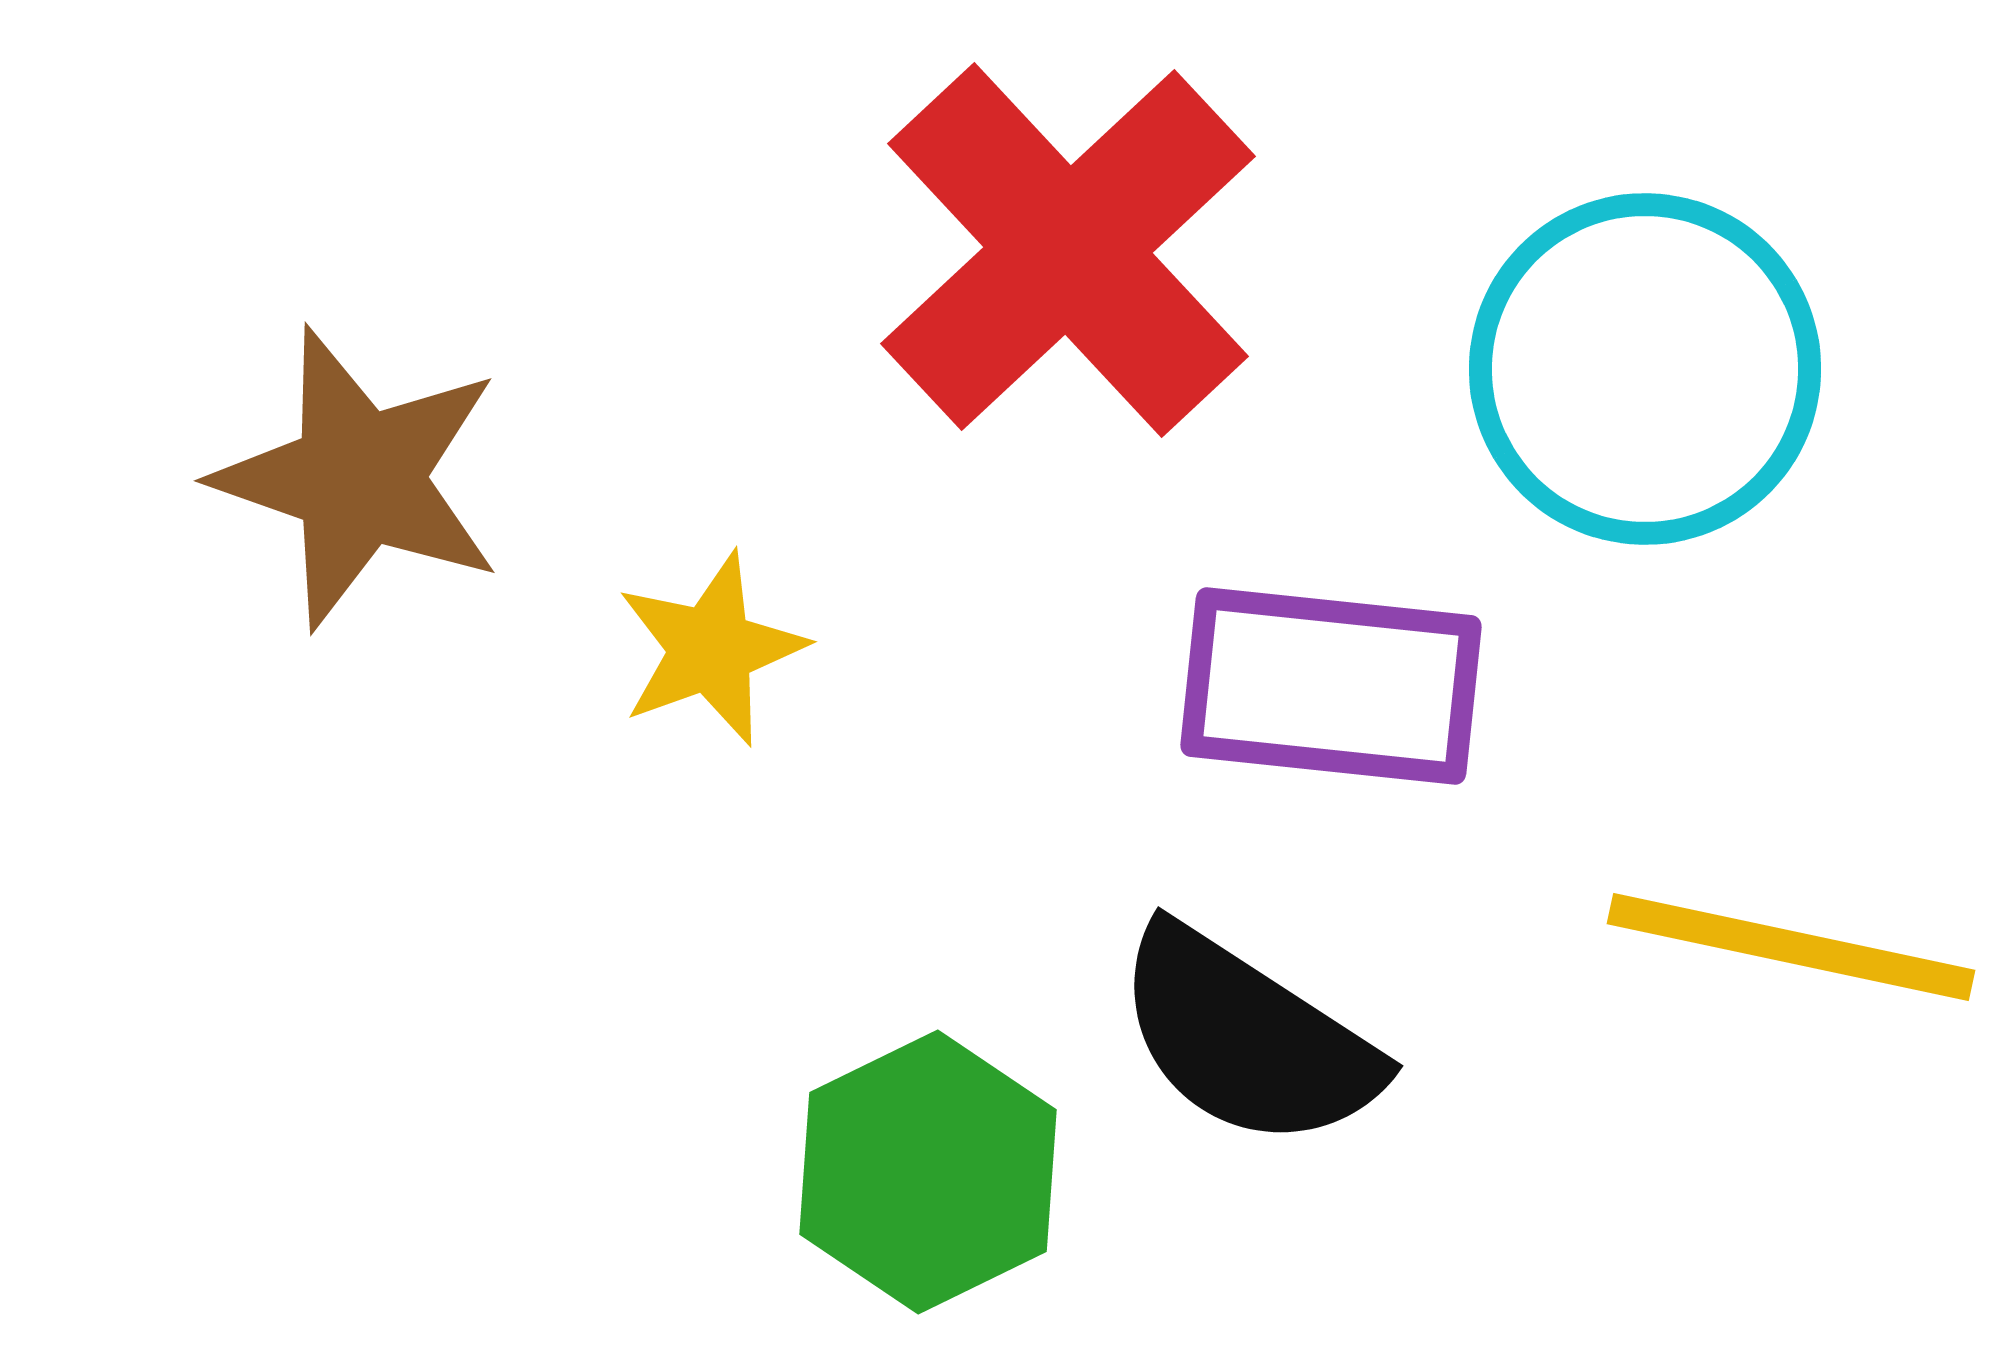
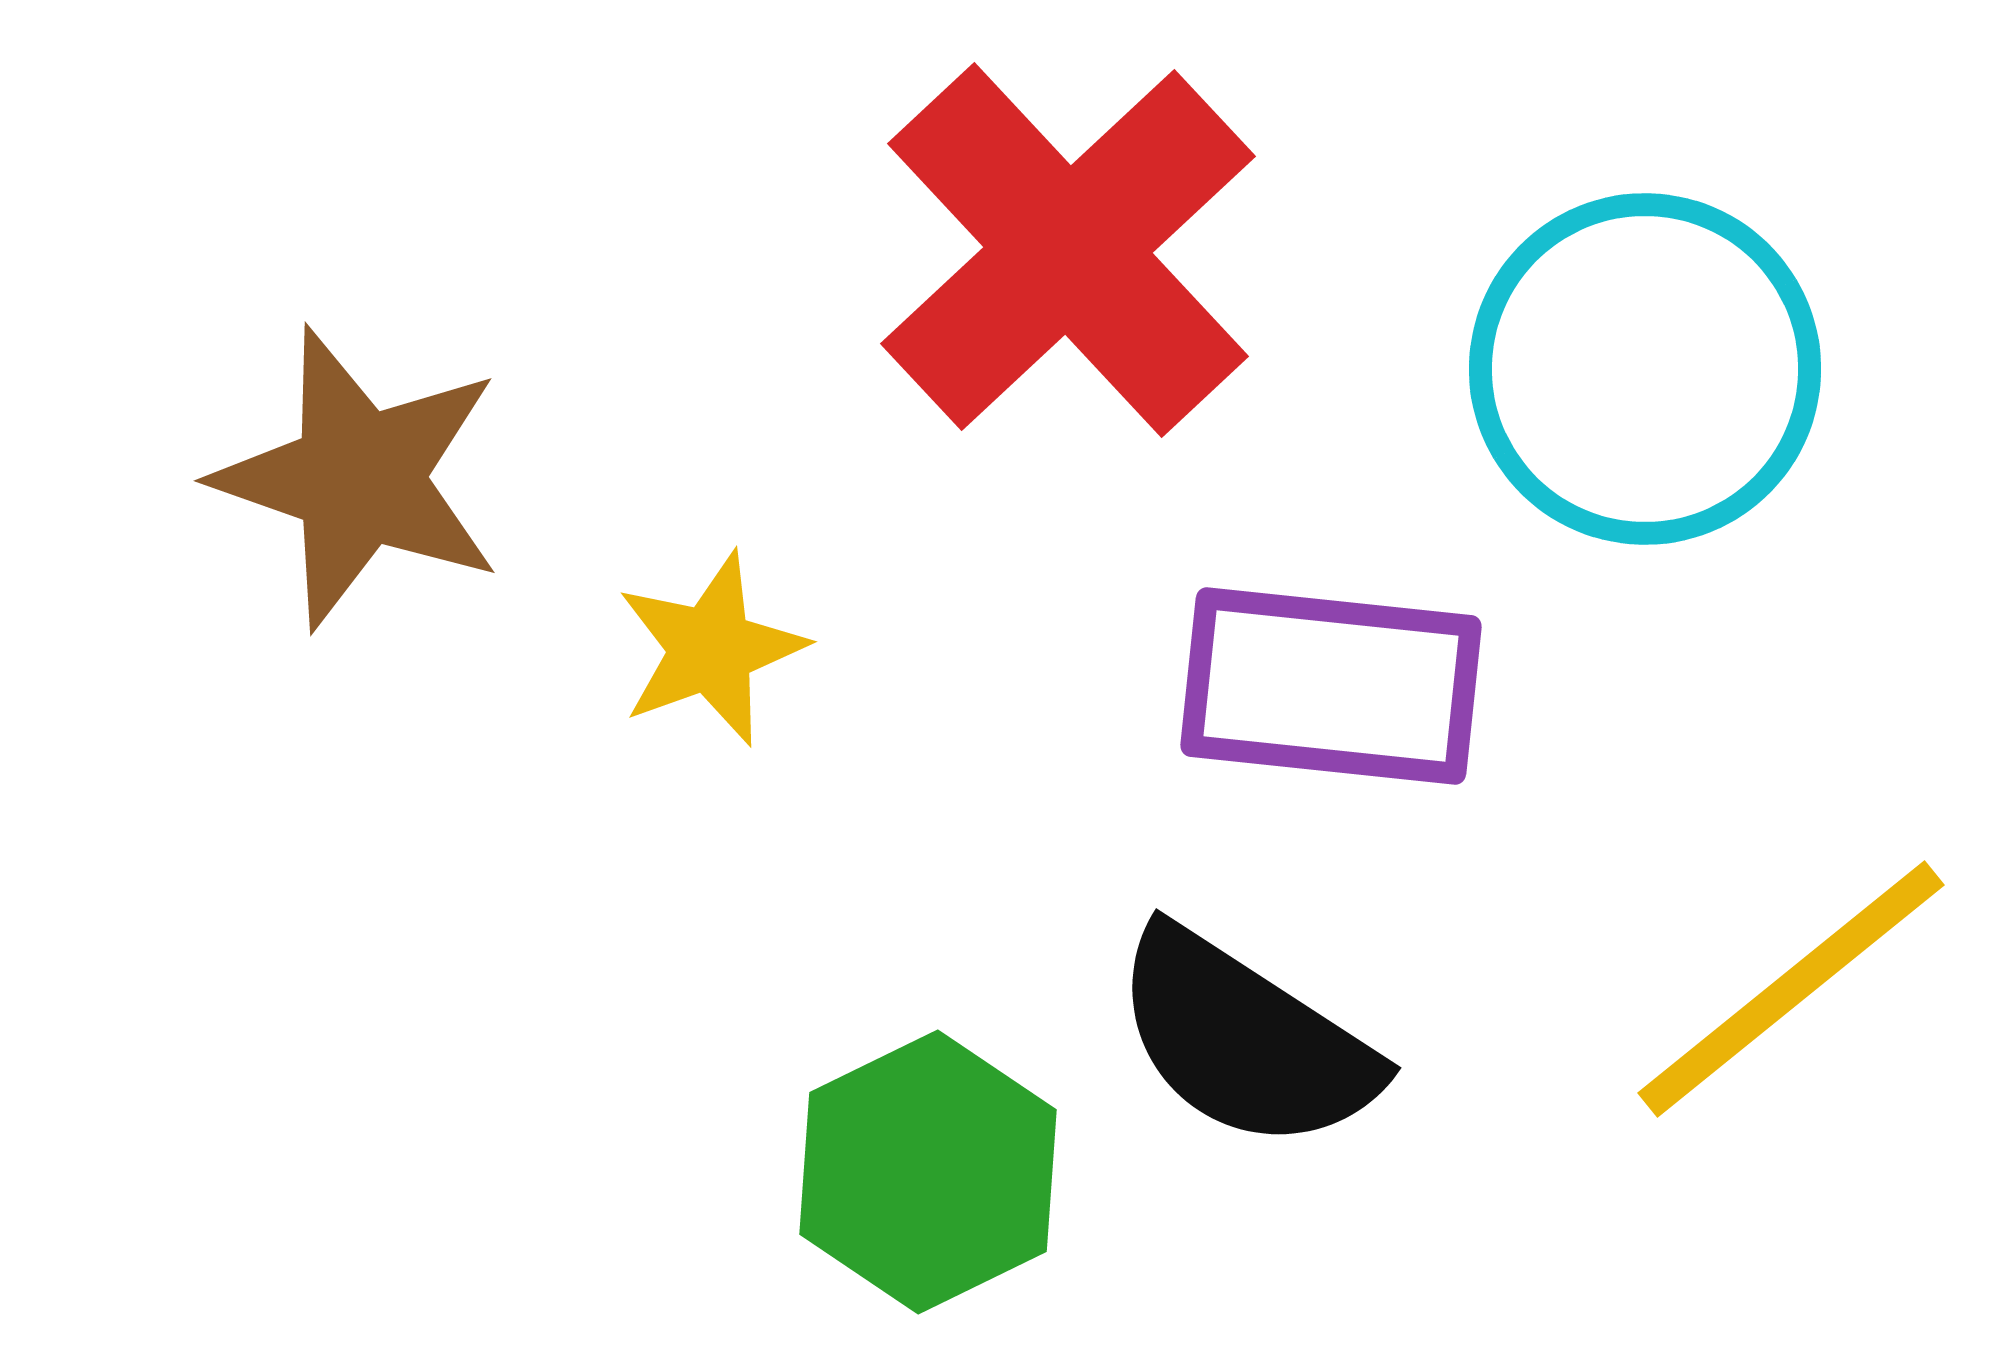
yellow line: moved 42 px down; rotated 51 degrees counterclockwise
black semicircle: moved 2 px left, 2 px down
